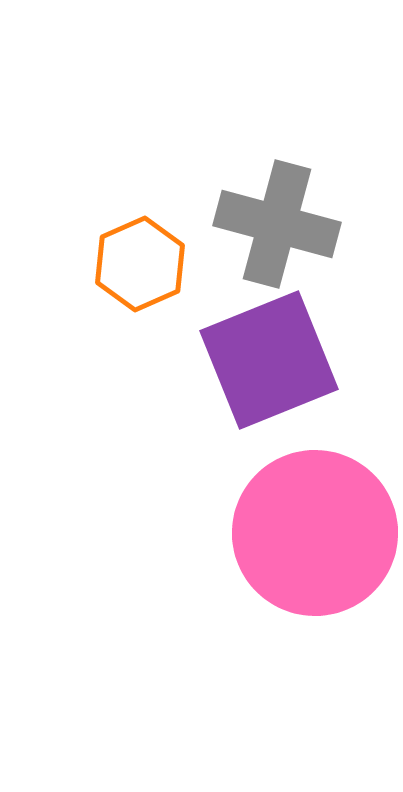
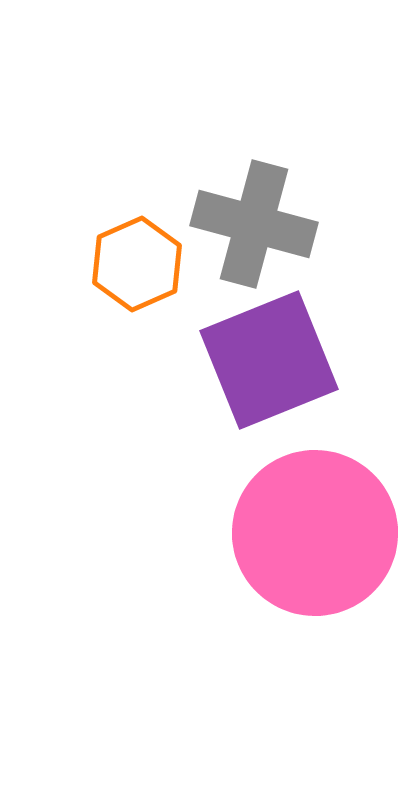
gray cross: moved 23 px left
orange hexagon: moved 3 px left
